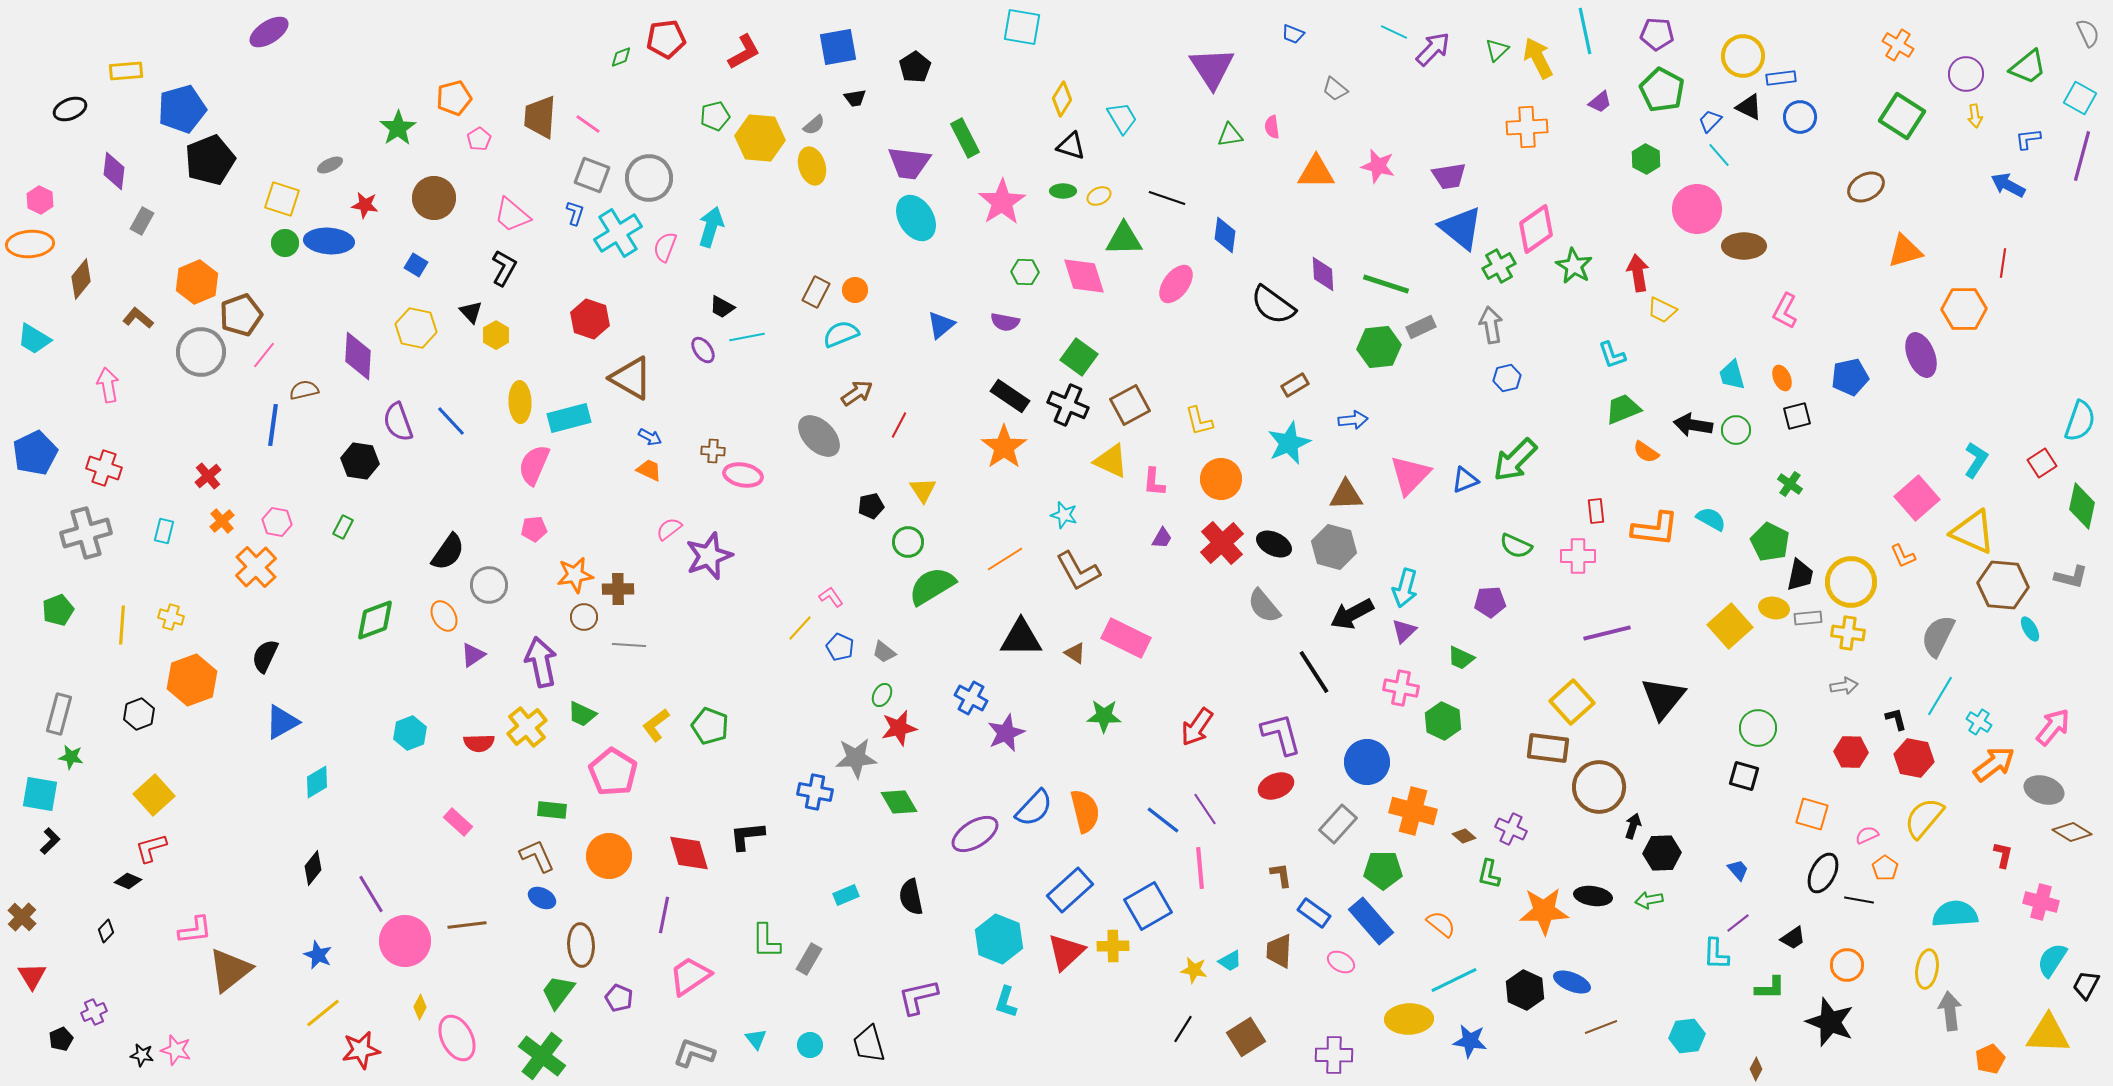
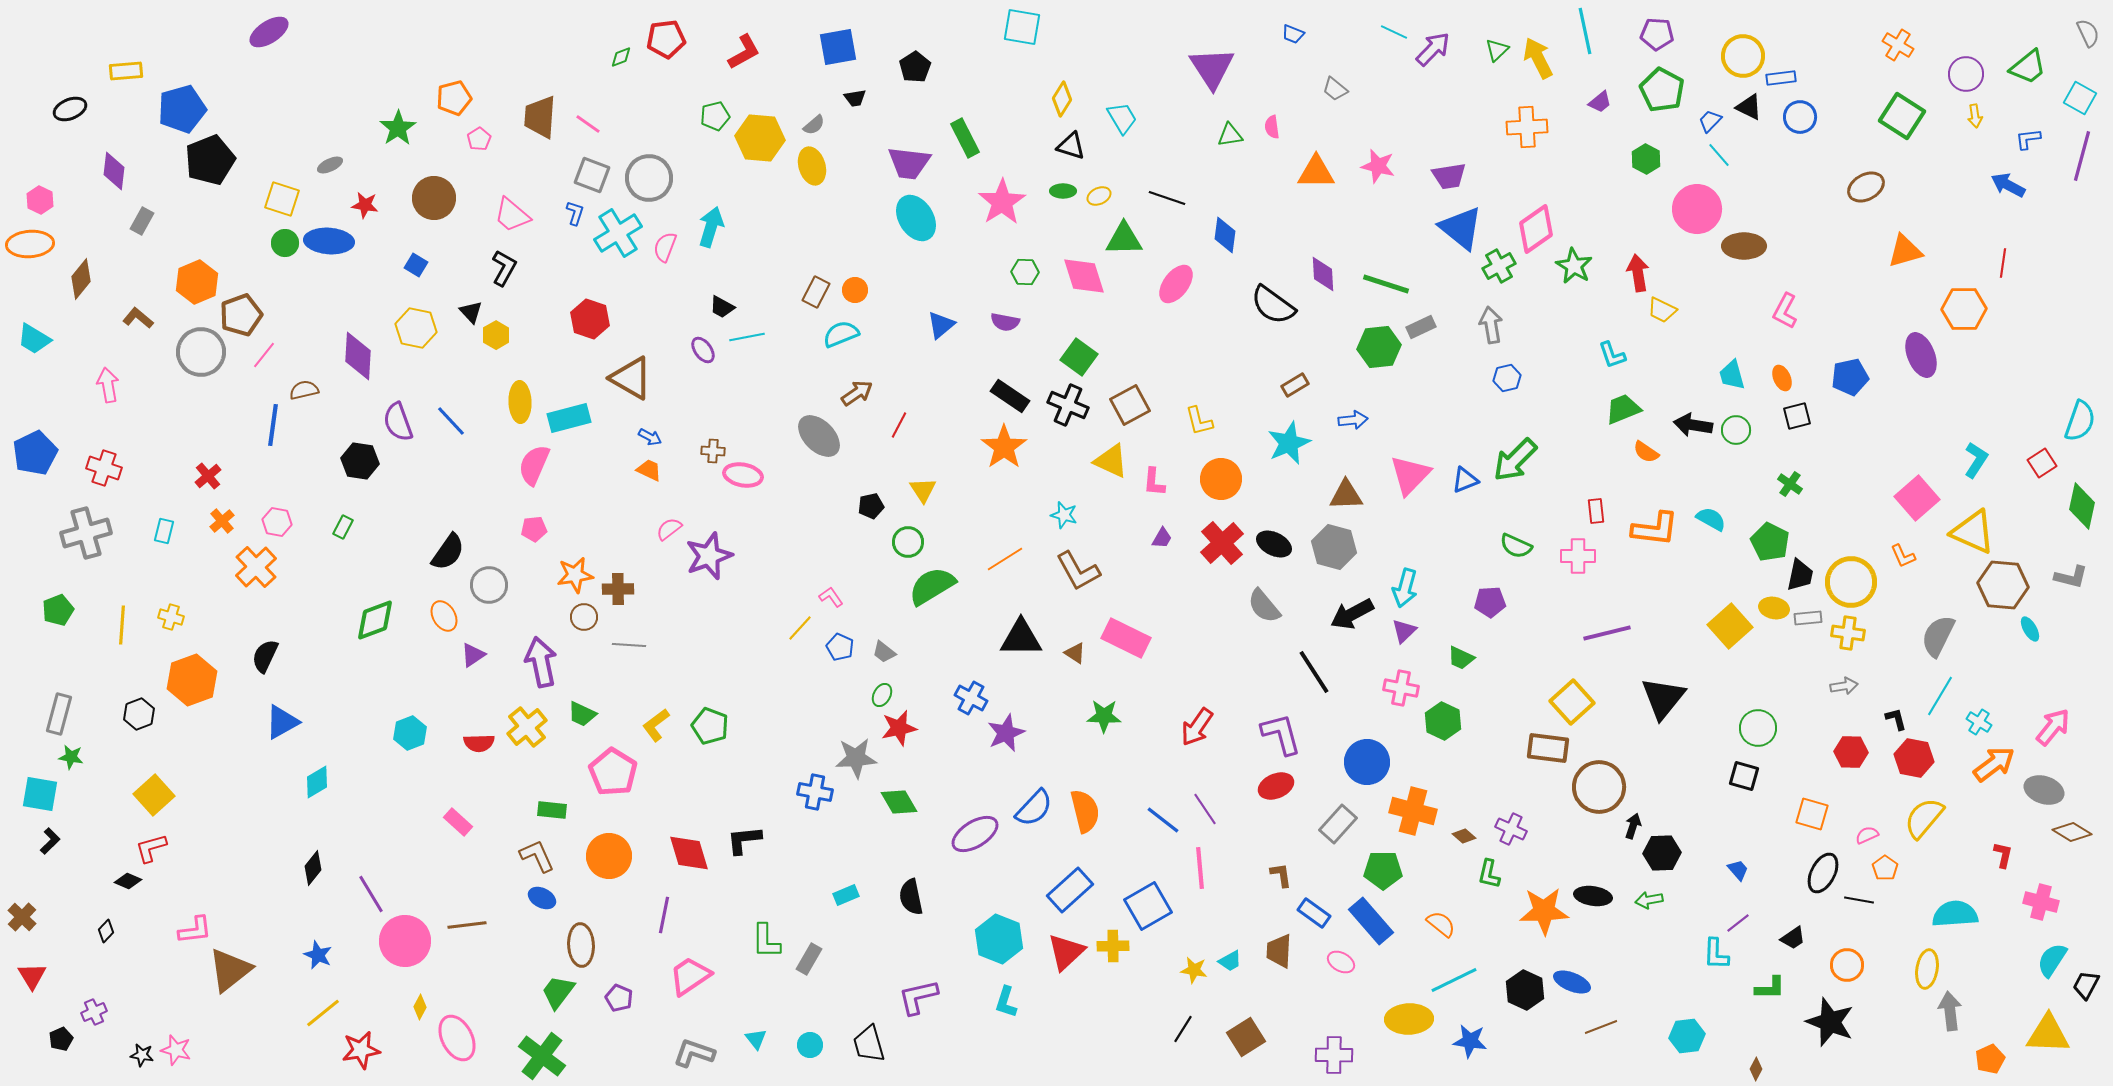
black L-shape at (747, 836): moved 3 px left, 4 px down
